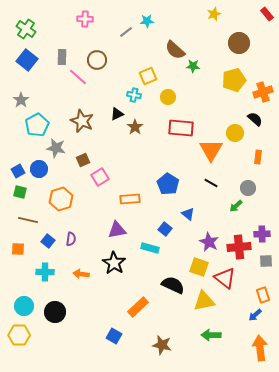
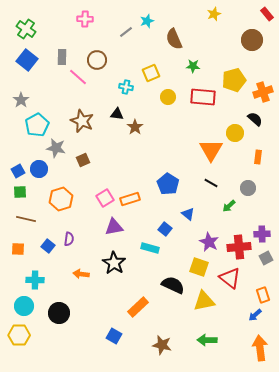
cyan star at (147, 21): rotated 16 degrees counterclockwise
brown circle at (239, 43): moved 13 px right, 3 px up
brown semicircle at (175, 50): moved 1 px left, 11 px up; rotated 25 degrees clockwise
yellow square at (148, 76): moved 3 px right, 3 px up
cyan cross at (134, 95): moved 8 px left, 8 px up
black triangle at (117, 114): rotated 32 degrees clockwise
red rectangle at (181, 128): moved 22 px right, 31 px up
pink square at (100, 177): moved 5 px right, 21 px down
green square at (20, 192): rotated 16 degrees counterclockwise
orange rectangle at (130, 199): rotated 12 degrees counterclockwise
green arrow at (236, 206): moved 7 px left
brown line at (28, 220): moved 2 px left, 1 px up
purple triangle at (117, 230): moved 3 px left, 3 px up
purple semicircle at (71, 239): moved 2 px left
blue square at (48, 241): moved 5 px down
gray square at (266, 261): moved 3 px up; rotated 24 degrees counterclockwise
cyan cross at (45, 272): moved 10 px left, 8 px down
red triangle at (225, 278): moved 5 px right
black circle at (55, 312): moved 4 px right, 1 px down
green arrow at (211, 335): moved 4 px left, 5 px down
